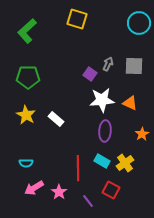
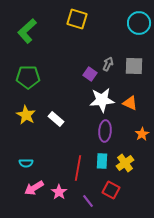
cyan rectangle: rotated 63 degrees clockwise
red line: rotated 10 degrees clockwise
